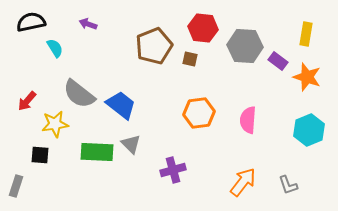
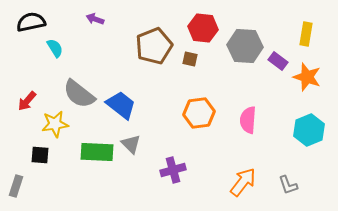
purple arrow: moved 7 px right, 5 px up
